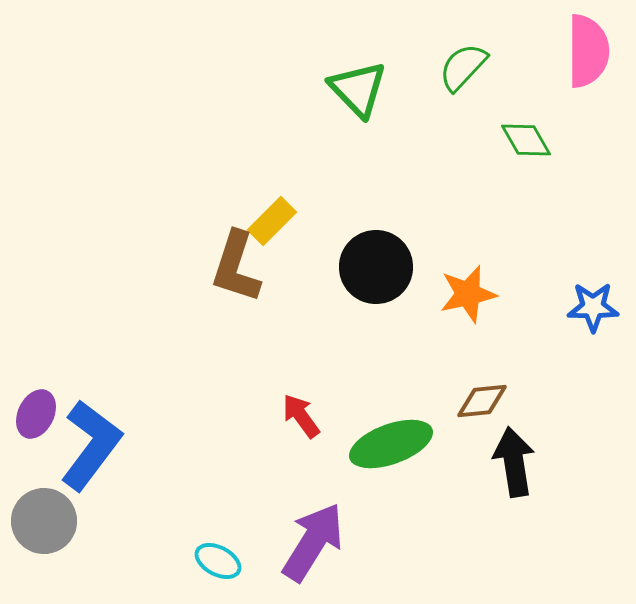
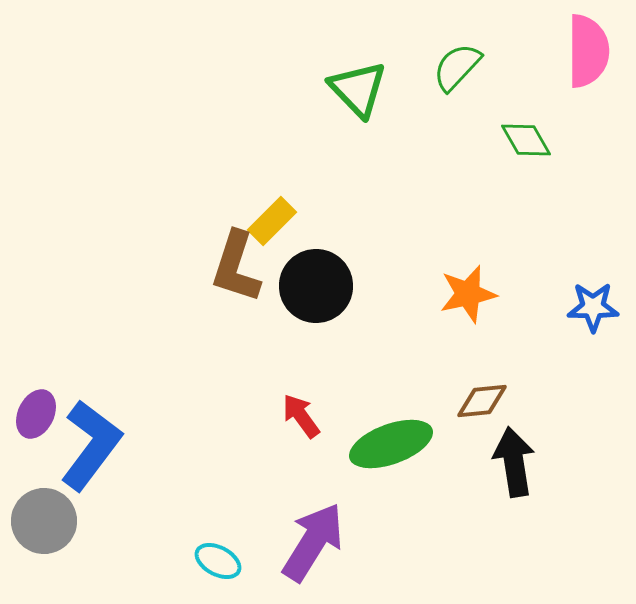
green semicircle: moved 6 px left
black circle: moved 60 px left, 19 px down
